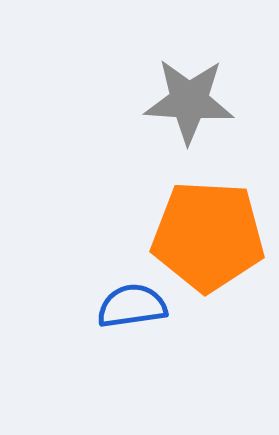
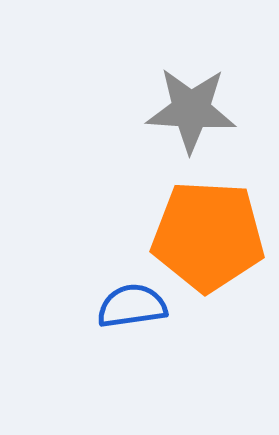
gray star: moved 2 px right, 9 px down
